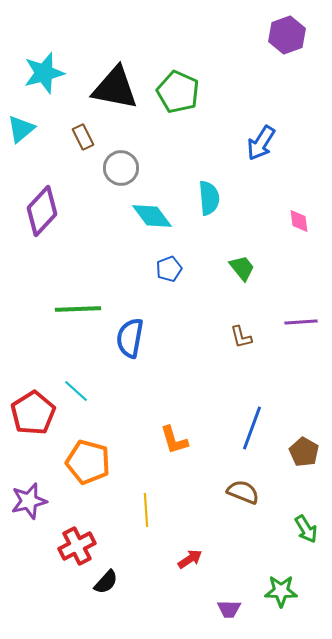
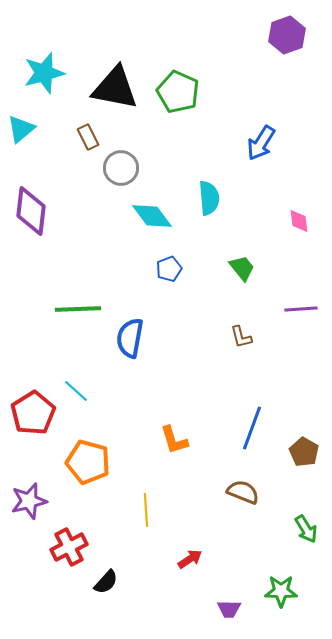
brown rectangle: moved 5 px right
purple diamond: moved 11 px left; rotated 36 degrees counterclockwise
purple line: moved 13 px up
red cross: moved 8 px left, 1 px down
